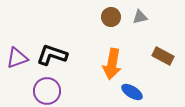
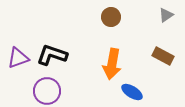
gray triangle: moved 26 px right, 2 px up; rotated 21 degrees counterclockwise
purple triangle: moved 1 px right
